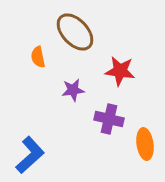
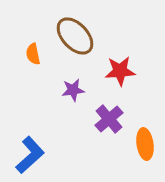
brown ellipse: moved 4 px down
orange semicircle: moved 5 px left, 3 px up
red star: rotated 12 degrees counterclockwise
purple cross: rotated 36 degrees clockwise
